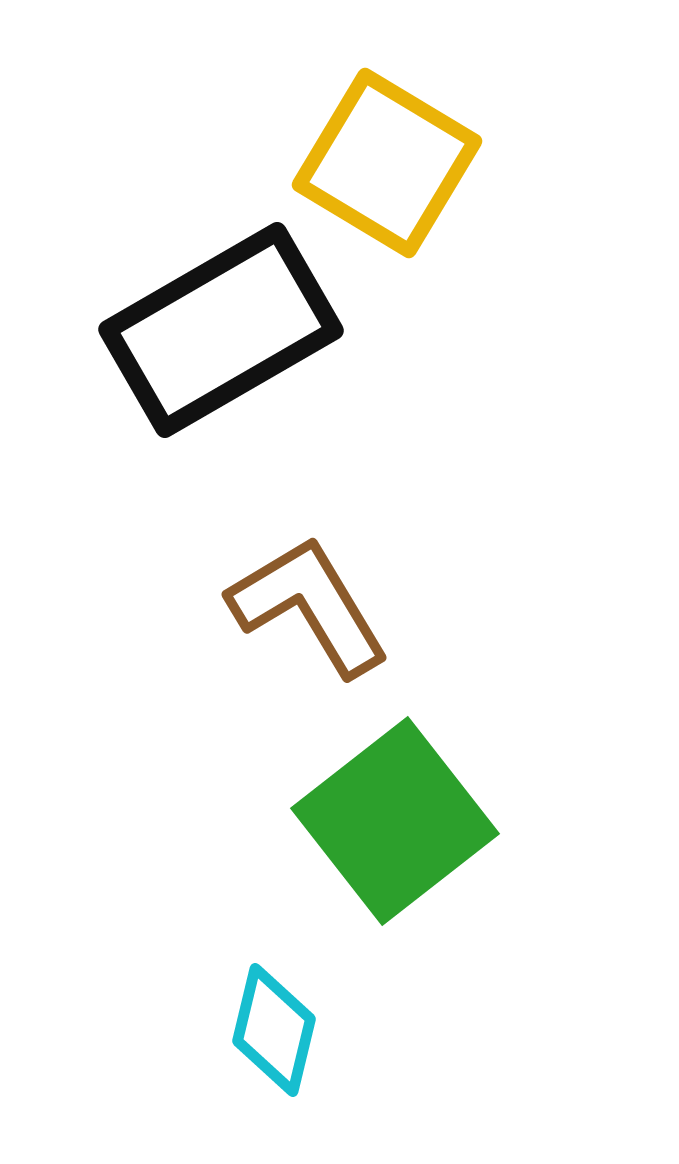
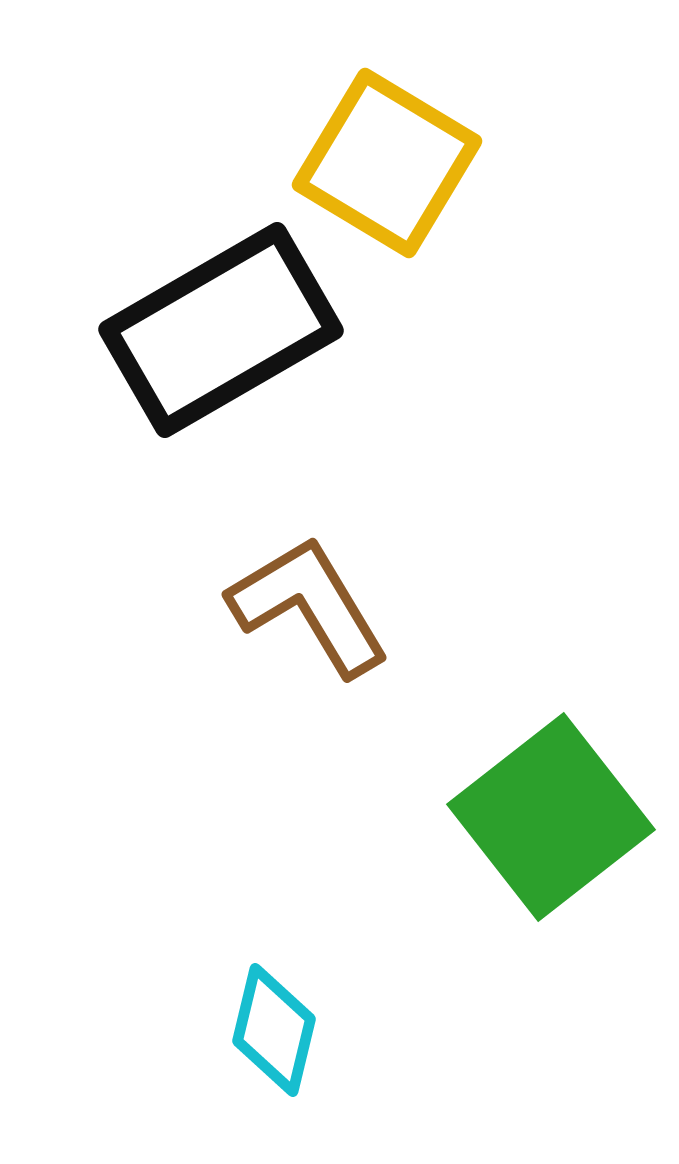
green square: moved 156 px right, 4 px up
